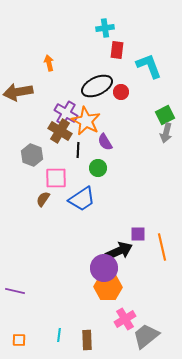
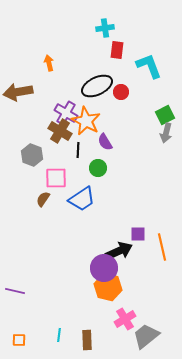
orange hexagon: rotated 12 degrees clockwise
